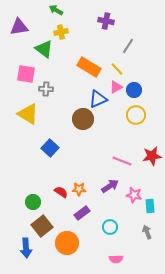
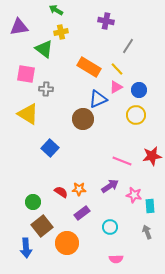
blue circle: moved 5 px right
